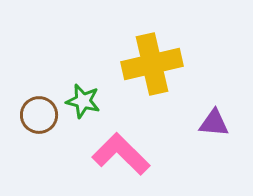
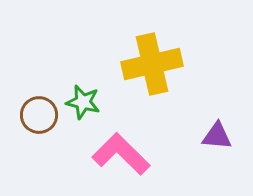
green star: moved 1 px down
purple triangle: moved 3 px right, 13 px down
